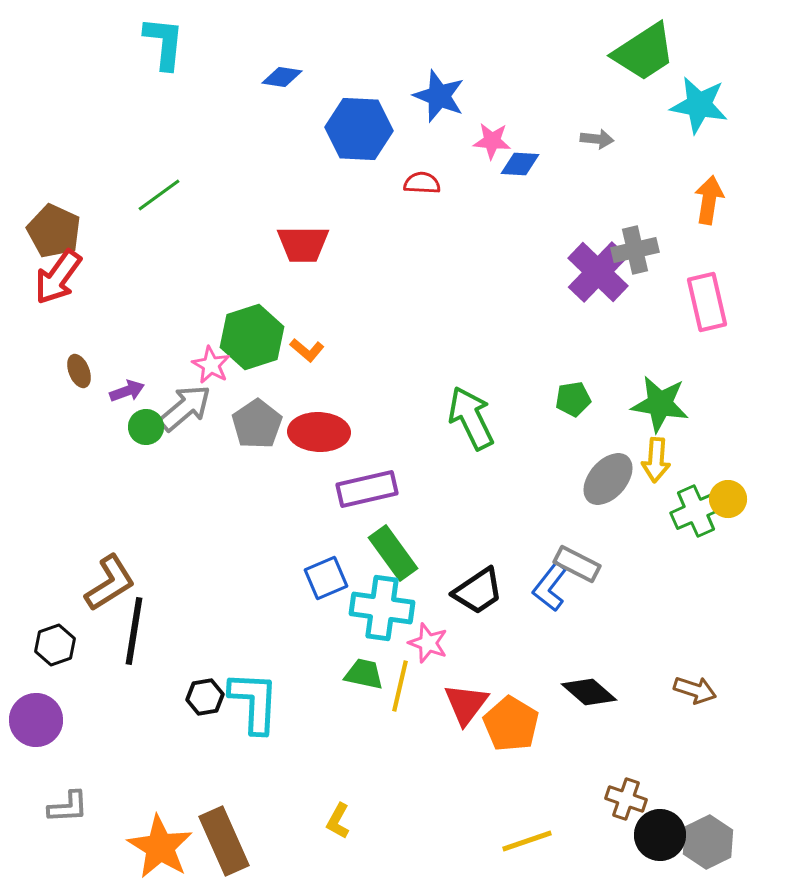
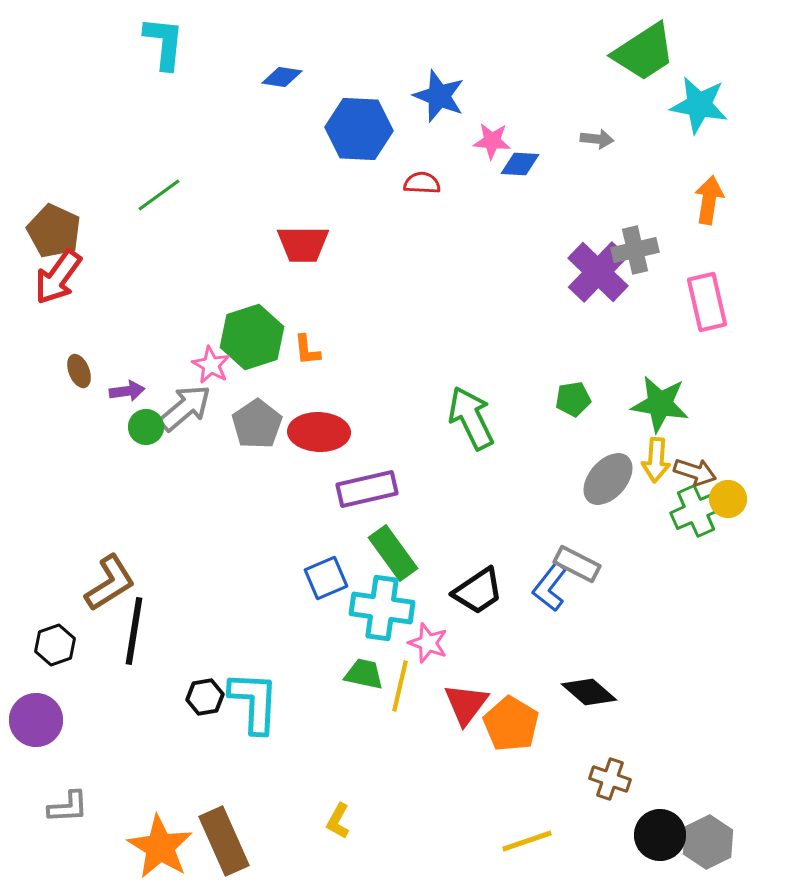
orange L-shape at (307, 350): rotated 44 degrees clockwise
purple arrow at (127, 391): rotated 12 degrees clockwise
brown arrow at (695, 690): moved 218 px up
brown cross at (626, 799): moved 16 px left, 20 px up
